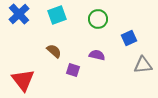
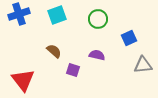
blue cross: rotated 25 degrees clockwise
